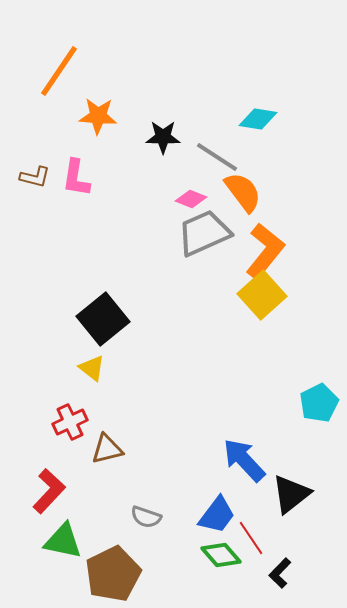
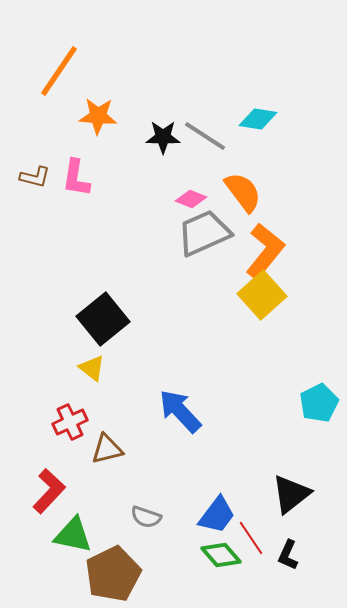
gray line: moved 12 px left, 21 px up
blue arrow: moved 64 px left, 49 px up
green triangle: moved 10 px right, 6 px up
black L-shape: moved 8 px right, 18 px up; rotated 20 degrees counterclockwise
